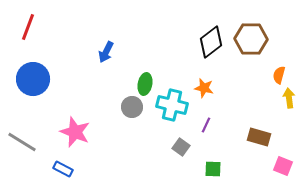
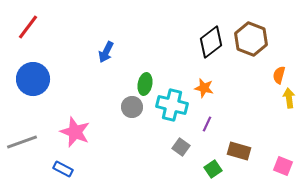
red line: rotated 16 degrees clockwise
brown hexagon: rotated 20 degrees clockwise
purple line: moved 1 px right, 1 px up
brown rectangle: moved 20 px left, 14 px down
gray line: rotated 52 degrees counterclockwise
green square: rotated 36 degrees counterclockwise
